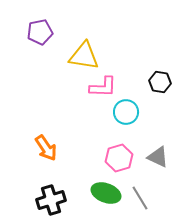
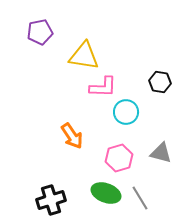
orange arrow: moved 26 px right, 12 px up
gray triangle: moved 3 px right, 4 px up; rotated 10 degrees counterclockwise
